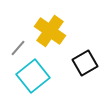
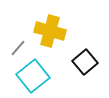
yellow cross: rotated 20 degrees counterclockwise
black square: moved 1 px up; rotated 10 degrees counterclockwise
